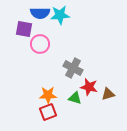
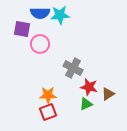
purple square: moved 2 px left
brown triangle: rotated 16 degrees counterclockwise
green triangle: moved 11 px right, 6 px down; rotated 40 degrees counterclockwise
